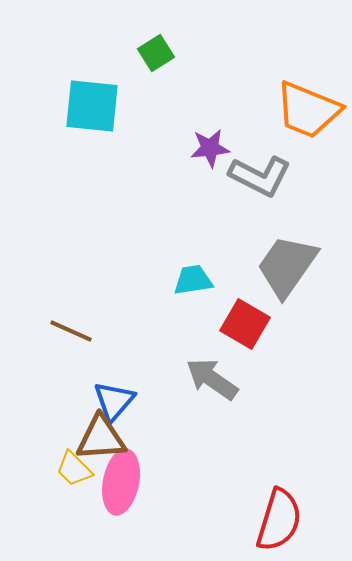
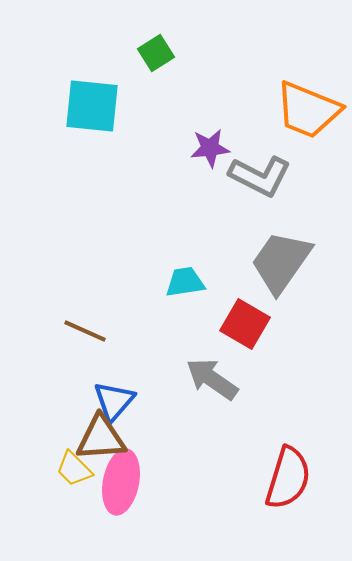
gray trapezoid: moved 6 px left, 4 px up
cyan trapezoid: moved 8 px left, 2 px down
brown line: moved 14 px right
red semicircle: moved 9 px right, 42 px up
